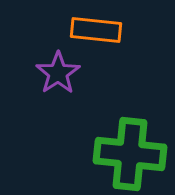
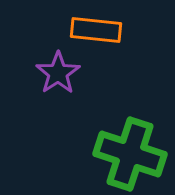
green cross: rotated 12 degrees clockwise
